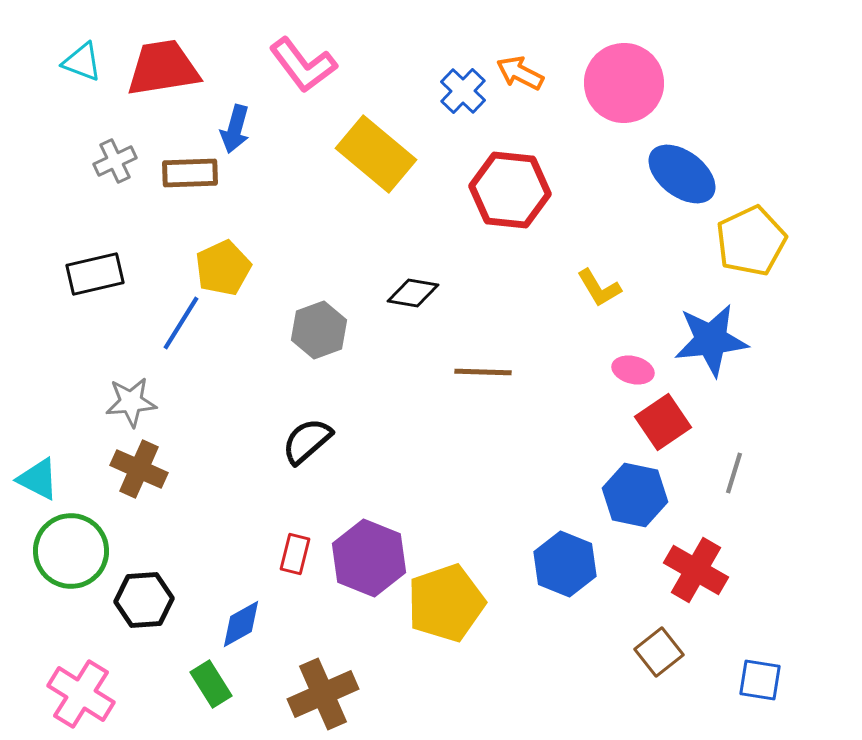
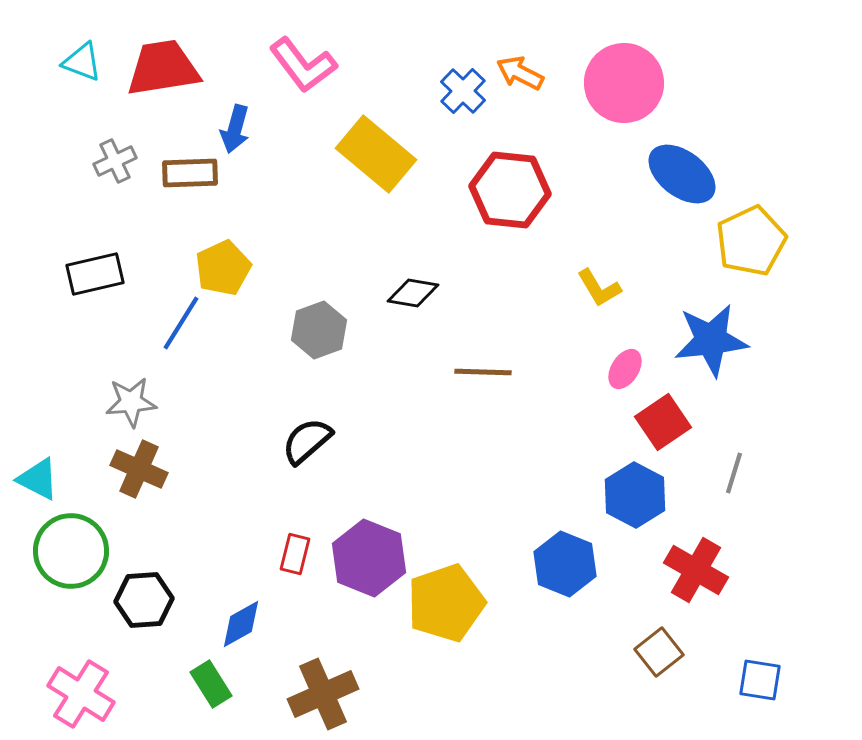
pink ellipse at (633, 370): moved 8 px left, 1 px up; rotated 72 degrees counterclockwise
blue hexagon at (635, 495): rotated 16 degrees clockwise
